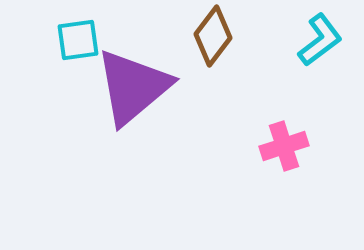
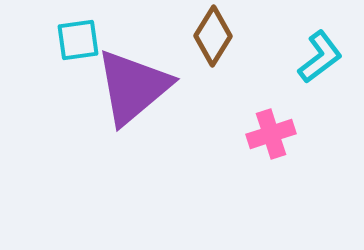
brown diamond: rotated 6 degrees counterclockwise
cyan L-shape: moved 17 px down
pink cross: moved 13 px left, 12 px up
